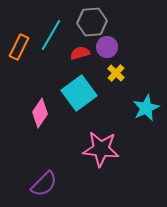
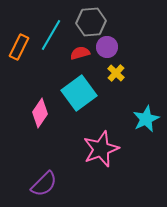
gray hexagon: moved 1 px left
cyan star: moved 11 px down
pink star: rotated 27 degrees counterclockwise
